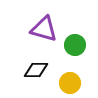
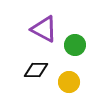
purple triangle: rotated 12 degrees clockwise
yellow circle: moved 1 px left, 1 px up
